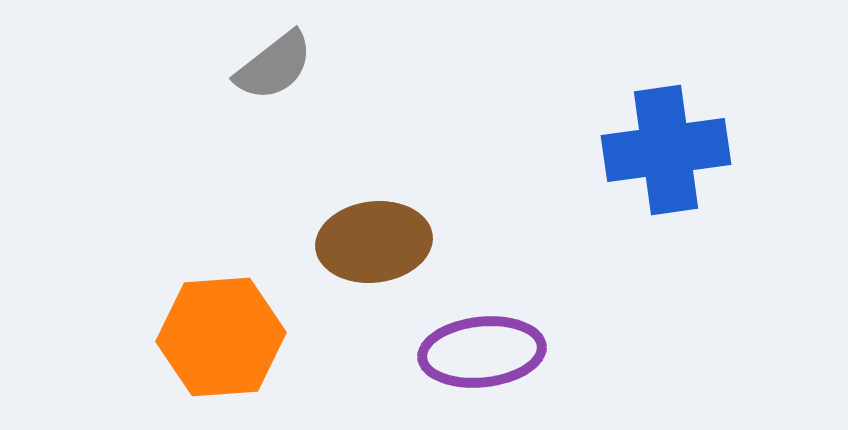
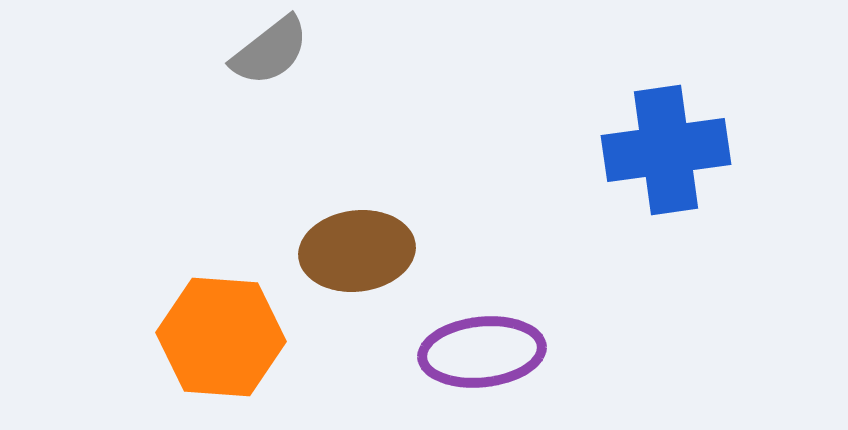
gray semicircle: moved 4 px left, 15 px up
brown ellipse: moved 17 px left, 9 px down
orange hexagon: rotated 8 degrees clockwise
